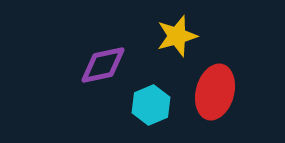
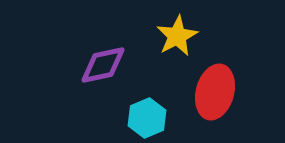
yellow star: rotated 12 degrees counterclockwise
cyan hexagon: moved 4 px left, 13 px down
